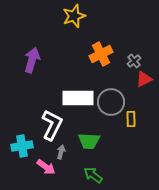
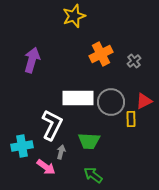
red triangle: moved 22 px down
